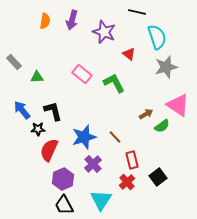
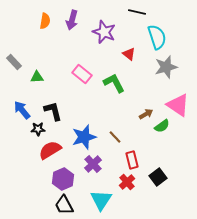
red semicircle: moved 1 px right; rotated 35 degrees clockwise
